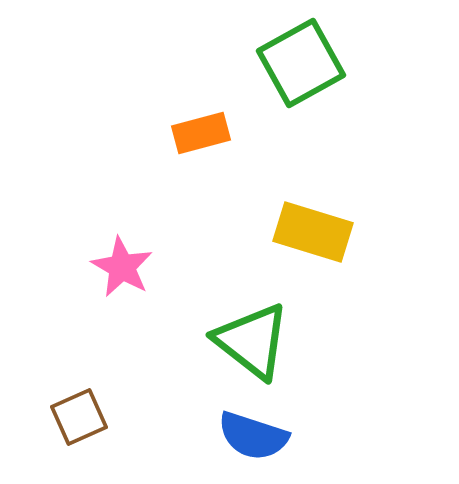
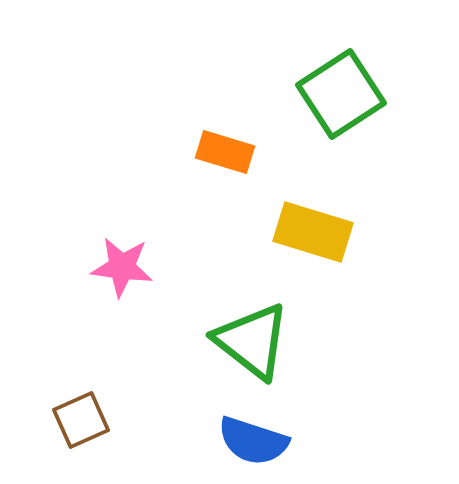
green square: moved 40 px right, 31 px down; rotated 4 degrees counterclockwise
orange rectangle: moved 24 px right, 19 px down; rotated 32 degrees clockwise
pink star: rotated 22 degrees counterclockwise
brown square: moved 2 px right, 3 px down
blue semicircle: moved 5 px down
